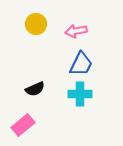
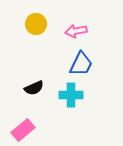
black semicircle: moved 1 px left, 1 px up
cyan cross: moved 9 px left, 1 px down
pink rectangle: moved 5 px down
